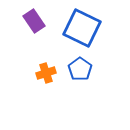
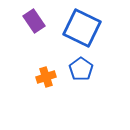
blue pentagon: moved 1 px right
orange cross: moved 4 px down
